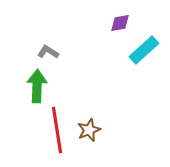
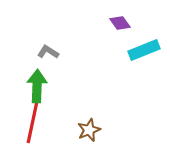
purple diamond: rotated 65 degrees clockwise
cyan rectangle: rotated 20 degrees clockwise
red line: moved 24 px left, 10 px up; rotated 21 degrees clockwise
